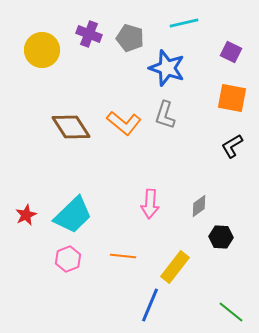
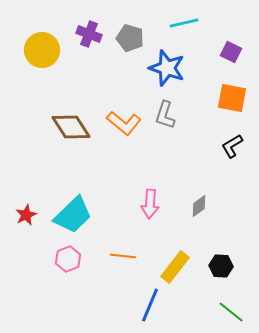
black hexagon: moved 29 px down
